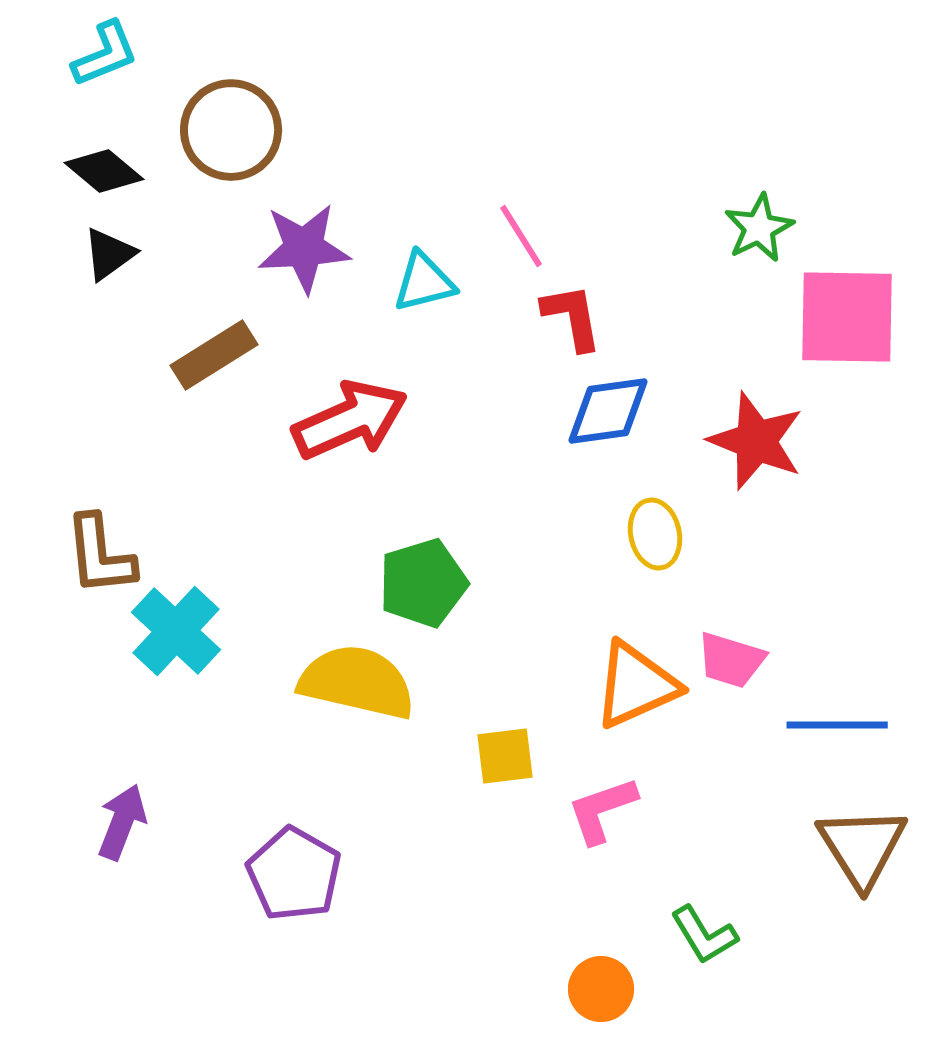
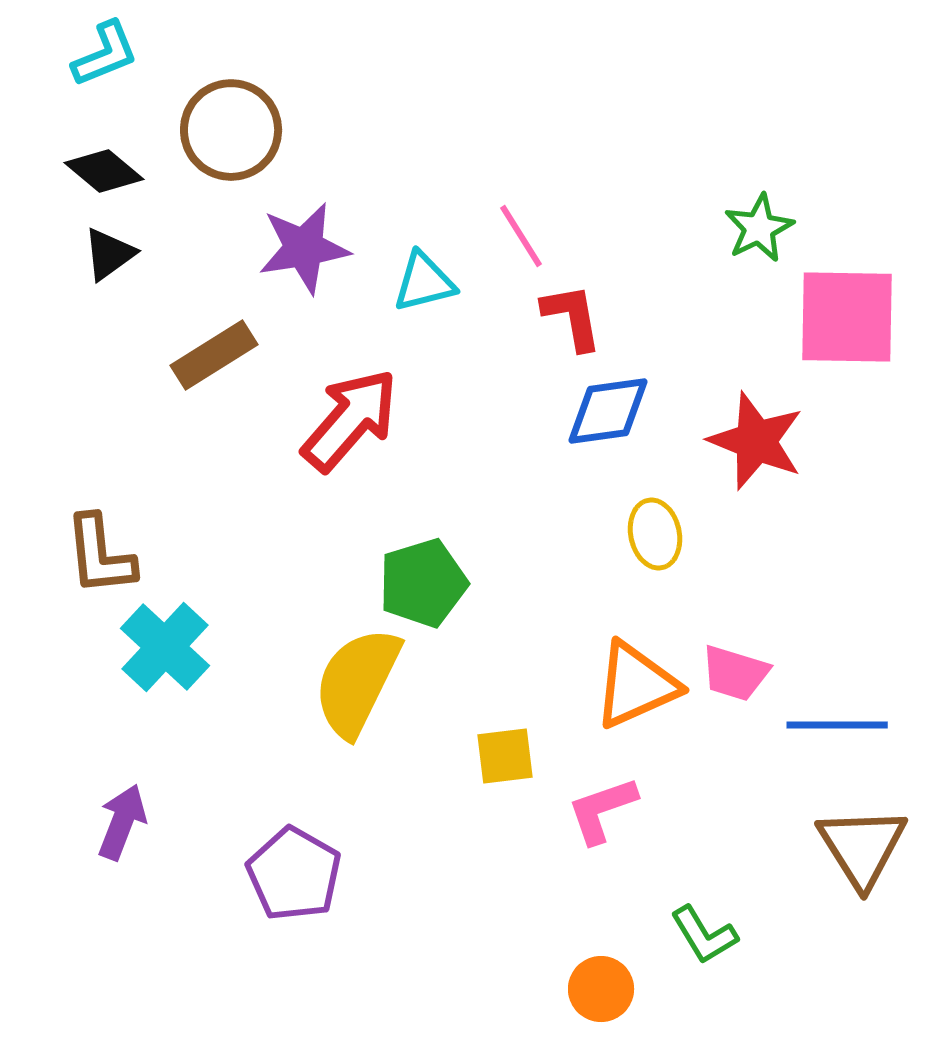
purple star: rotated 6 degrees counterclockwise
red arrow: rotated 25 degrees counterclockwise
cyan cross: moved 11 px left, 16 px down
pink trapezoid: moved 4 px right, 13 px down
yellow semicircle: rotated 77 degrees counterclockwise
